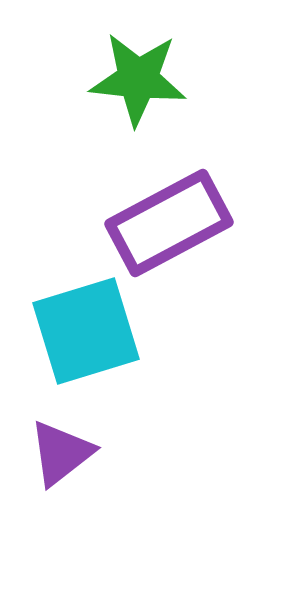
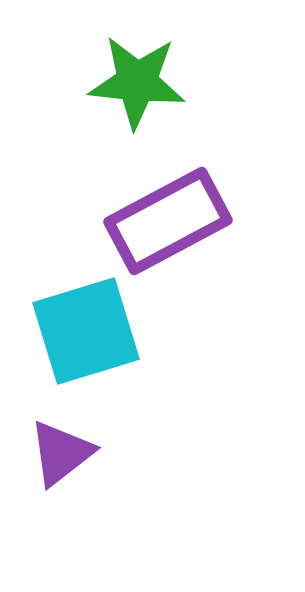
green star: moved 1 px left, 3 px down
purple rectangle: moved 1 px left, 2 px up
